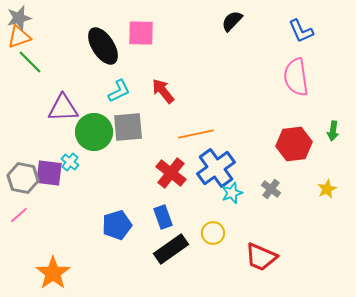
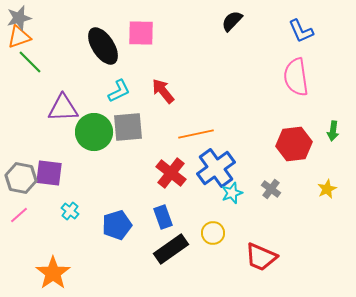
cyan cross: moved 49 px down
gray hexagon: moved 2 px left
